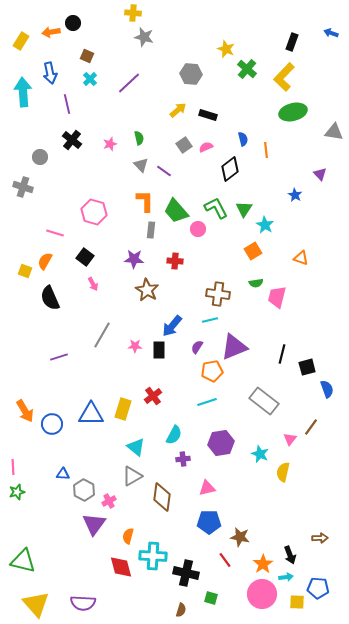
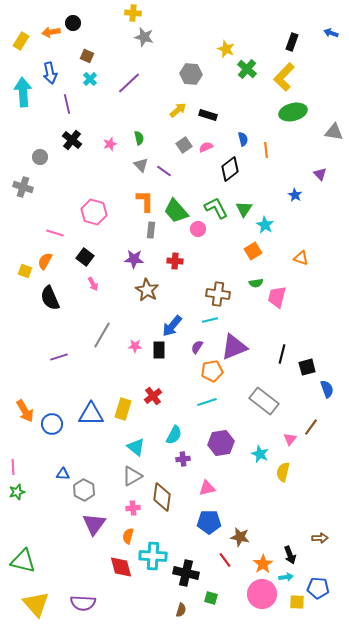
pink cross at (109, 501): moved 24 px right, 7 px down; rotated 24 degrees clockwise
